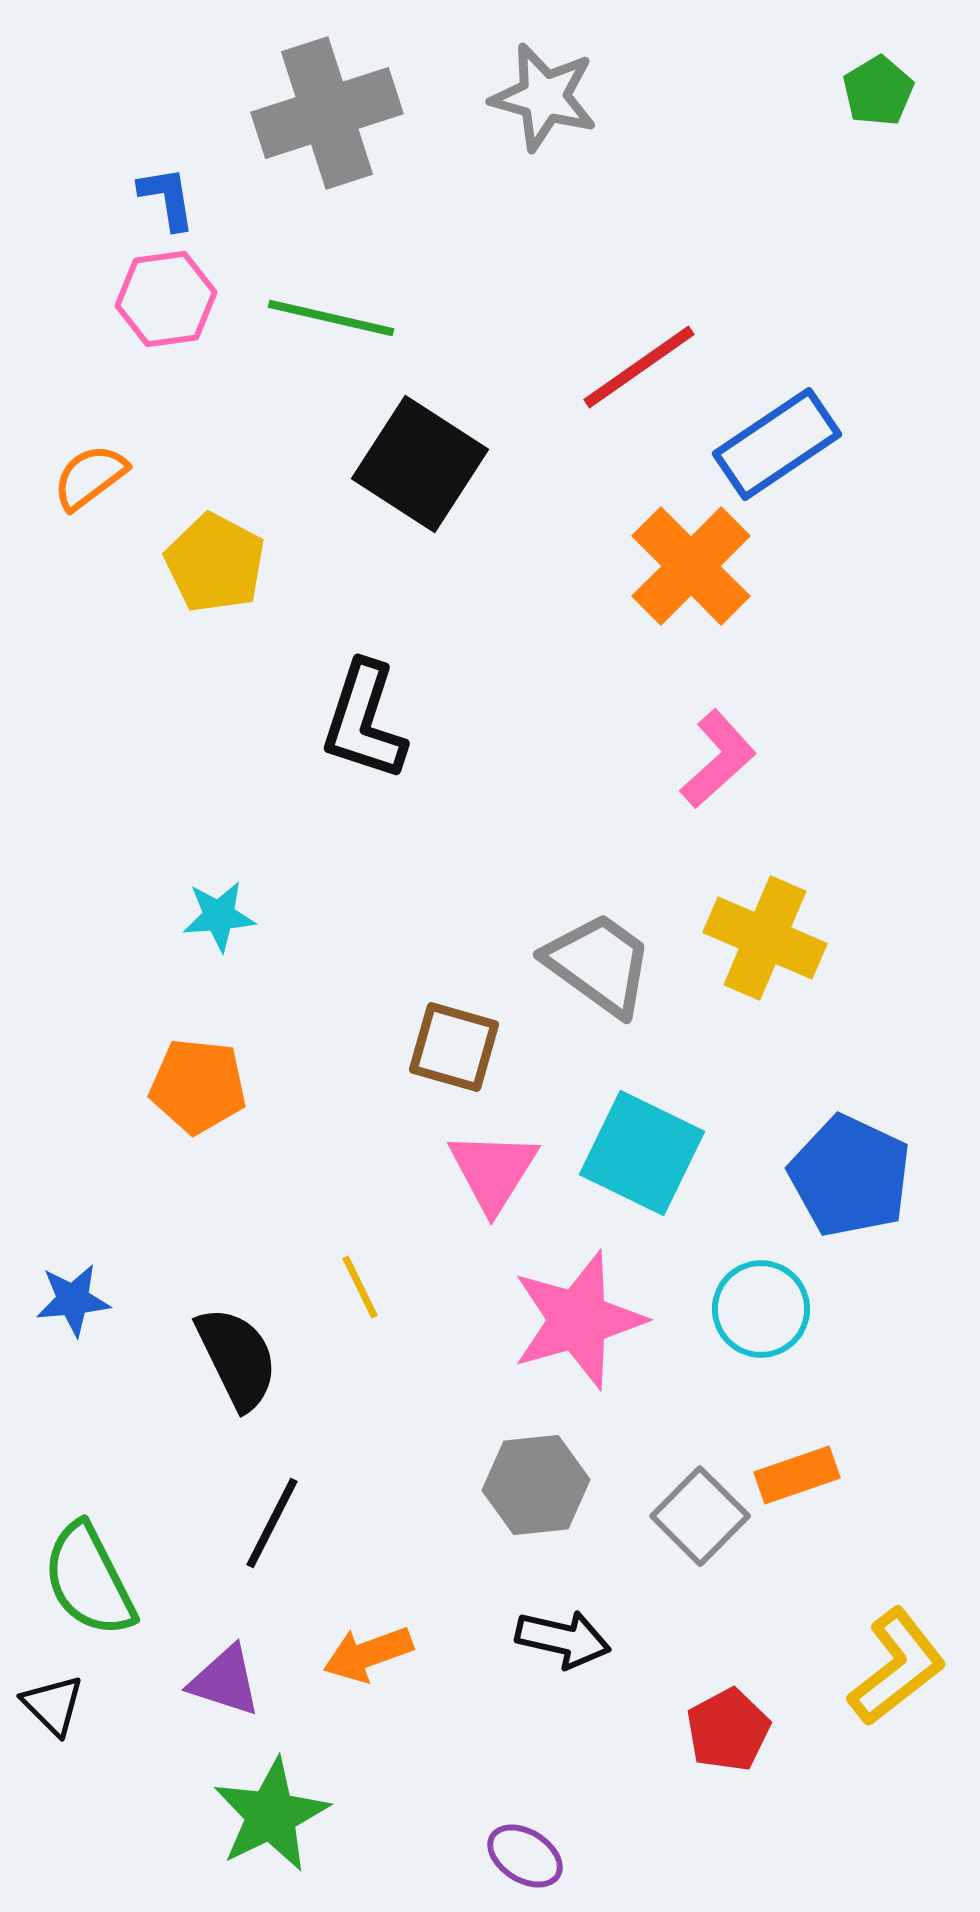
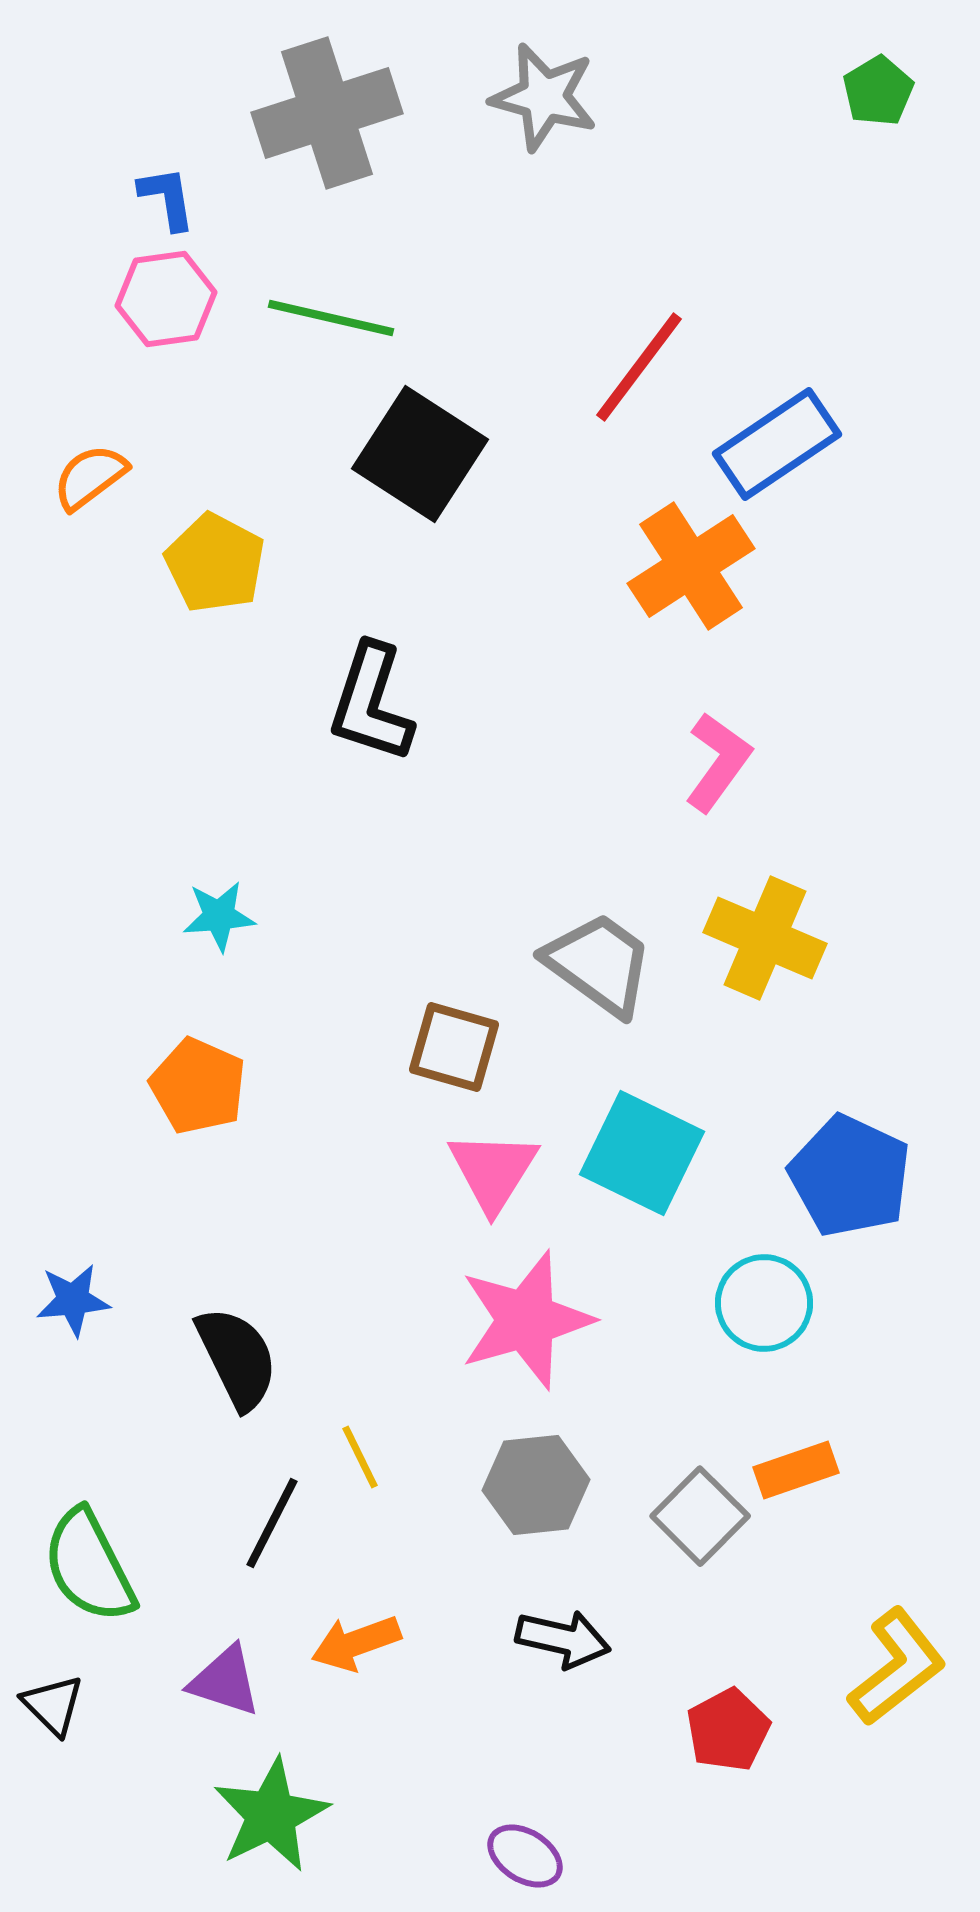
red line: rotated 18 degrees counterclockwise
black square: moved 10 px up
orange cross: rotated 12 degrees clockwise
black L-shape: moved 7 px right, 18 px up
pink L-shape: moved 3 px down; rotated 12 degrees counterclockwise
orange pentagon: rotated 18 degrees clockwise
yellow line: moved 170 px down
cyan circle: moved 3 px right, 6 px up
pink star: moved 52 px left
orange rectangle: moved 1 px left, 5 px up
green semicircle: moved 14 px up
orange arrow: moved 12 px left, 11 px up
